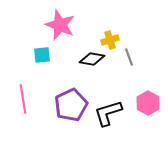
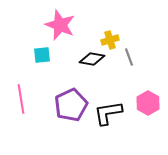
pink line: moved 2 px left
black L-shape: rotated 8 degrees clockwise
